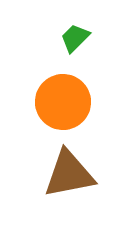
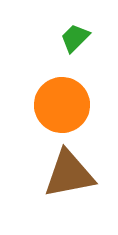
orange circle: moved 1 px left, 3 px down
